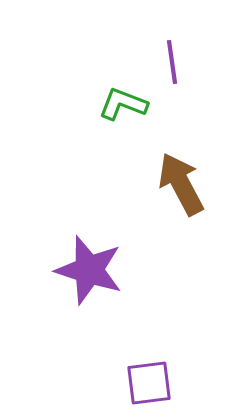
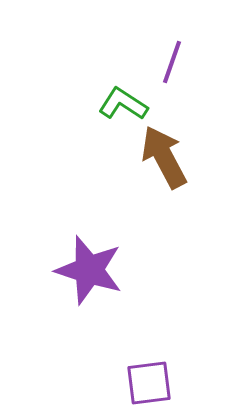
purple line: rotated 27 degrees clockwise
green L-shape: rotated 12 degrees clockwise
brown arrow: moved 17 px left, 27 px up
